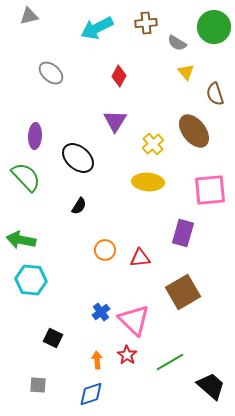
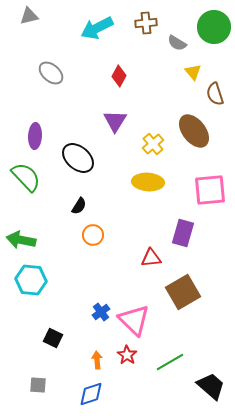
yellow triangle: moved 7 px right
orange circle: moved 12 px left, 15 px up
red triangle: moved 11 px right
